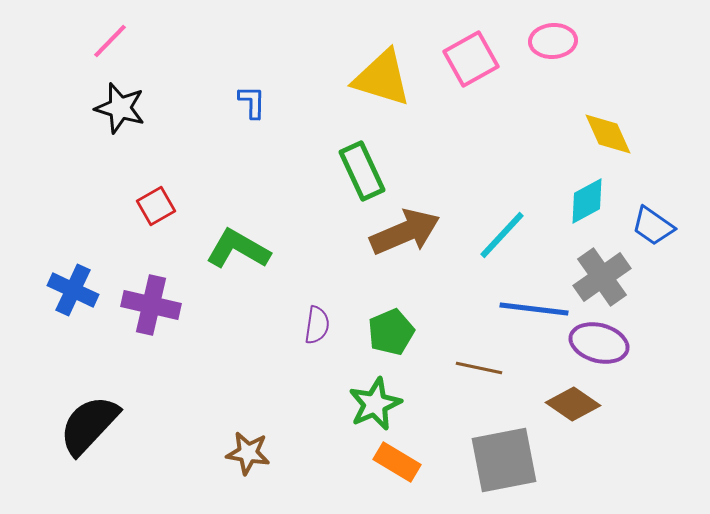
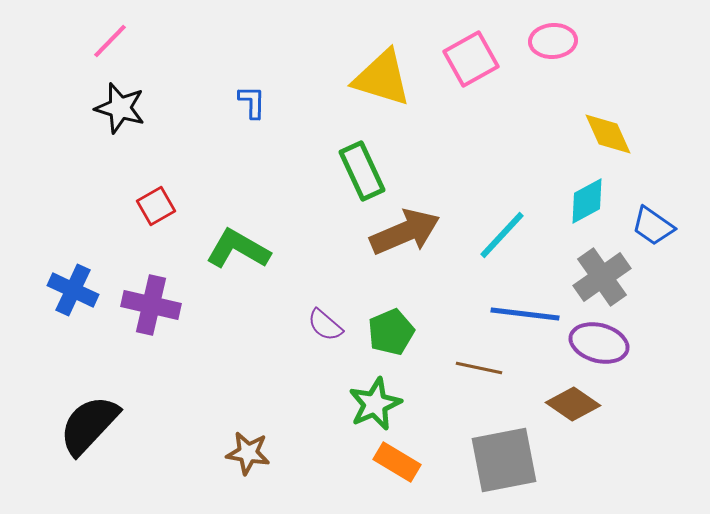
blue line: moved 9 px left, 5 px down
purple semicircle: moved 8 px right; rotated 123 degrees clockwise
